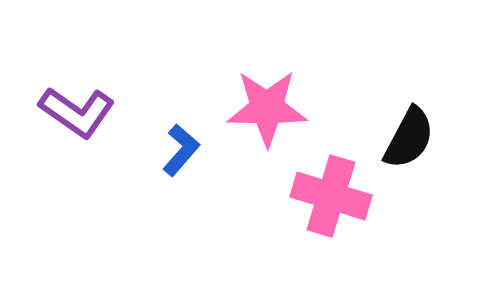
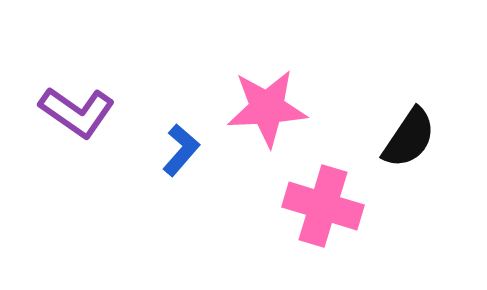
pink star: rotated 4 degrees counterclockwise
black semicircle: rotated 6 degrees clockwise
pink cross: moved 8 px left, 10 px down
